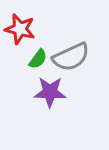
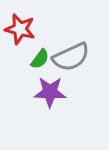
green semicircle: moved 2 px right
